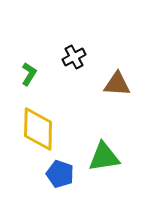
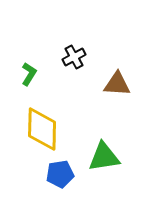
yellow diamond: moved 4 px right
blue pentagon: rotated 28 degrees counterclockwise
